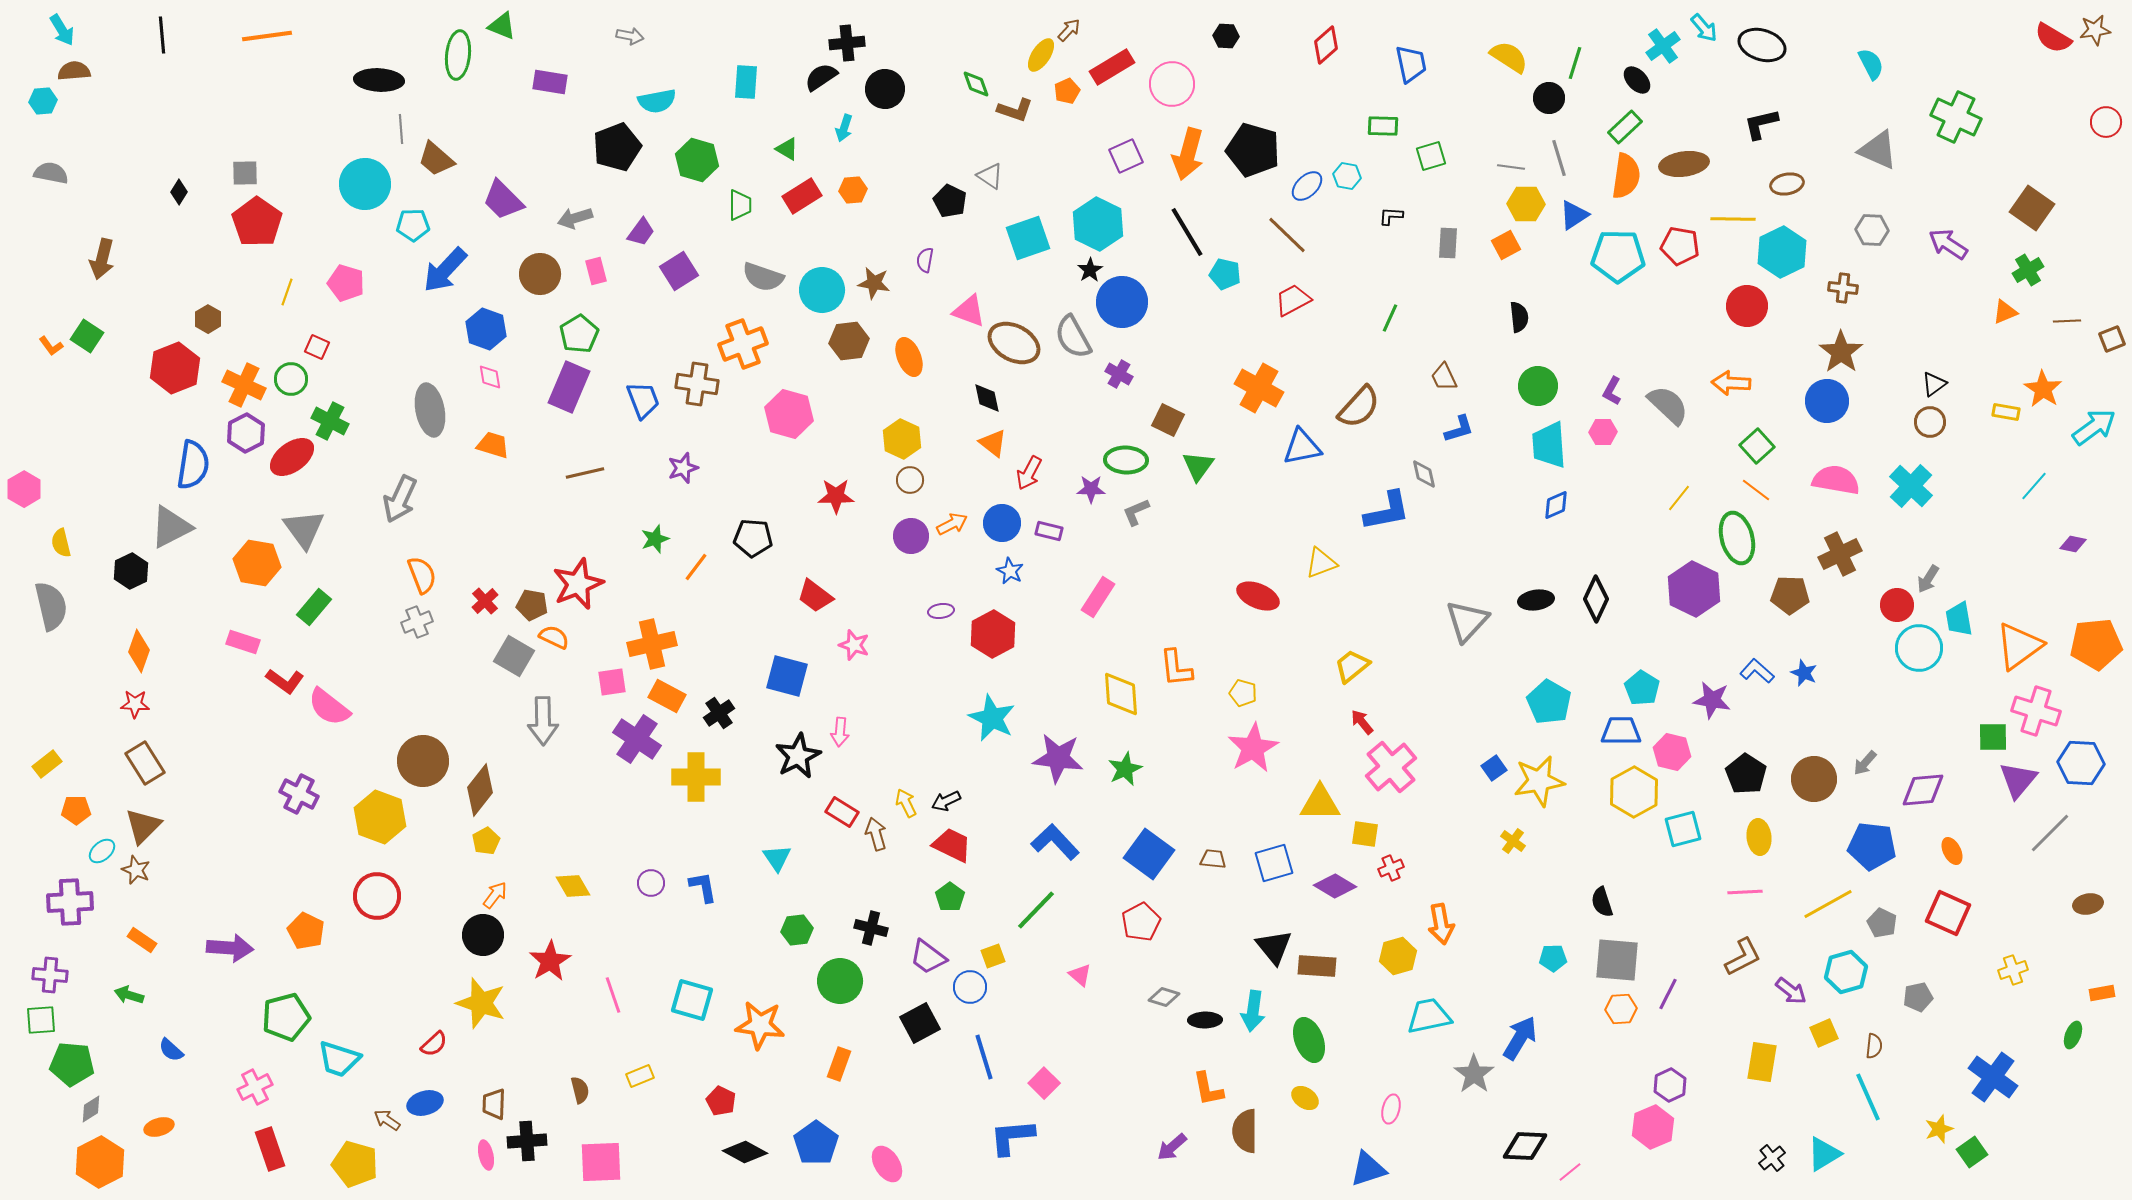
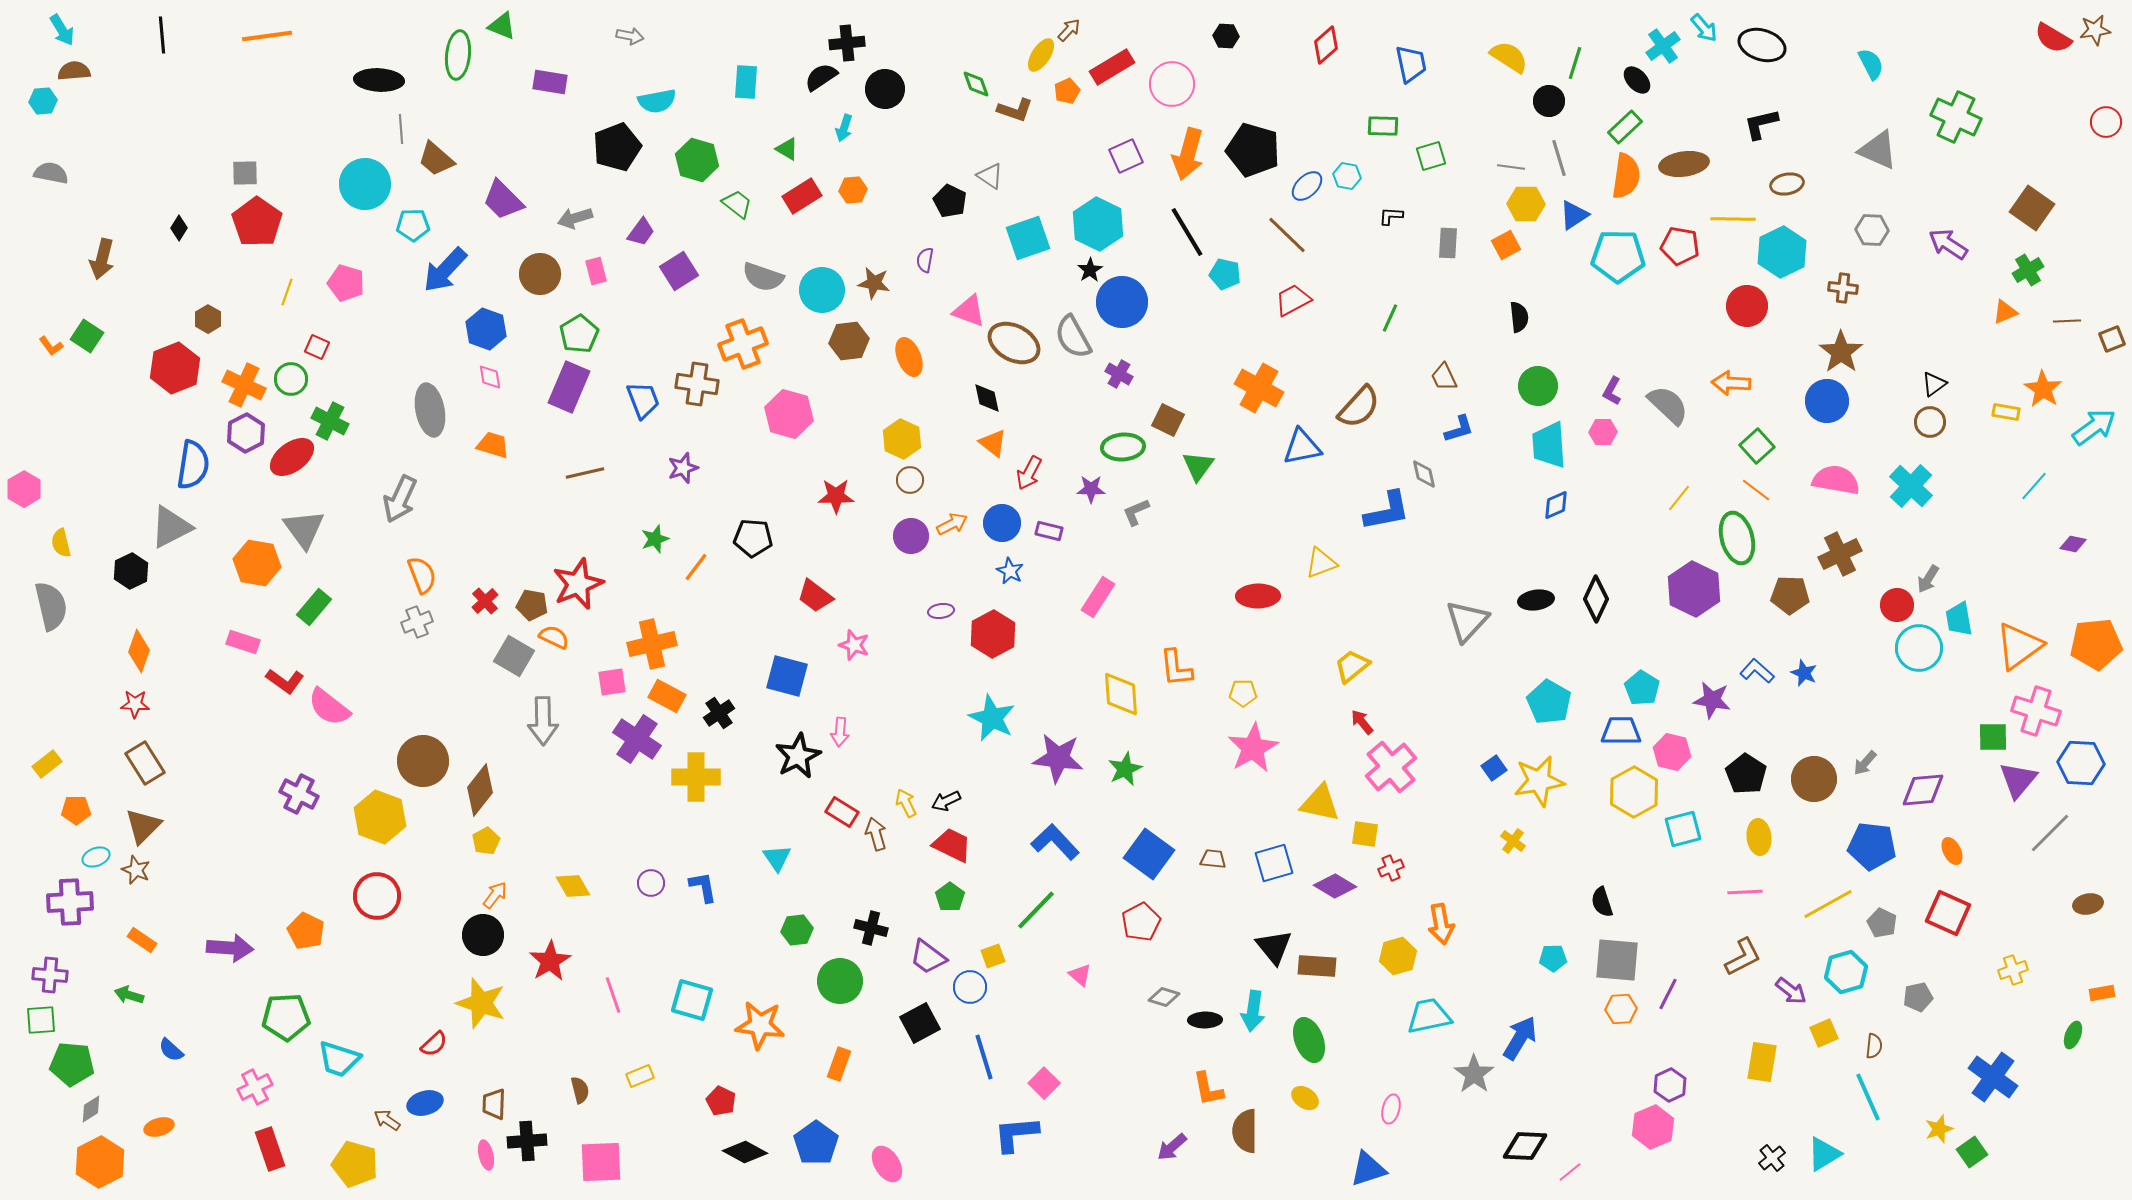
black circle at (1549, 98): moved 3 px down
black diamond at (179, 192): moved 36 px down
green trapezoid at (740, 205): moved 3 px left, 1 px up; rotated 52 degrees counterclockwise
green ellipse at (1126, 460): moved 3 px left, 13 px up; rotated 6 degrees counterclockwise
red ellipse at (1258, 596): rotated 24 degrees counterclockwise
yellow pentagon at (1243, 693): rotated 16 degrees counterclockwise
yellow triangle at (1320, 803): rotated 12 degrees clockwise
cyan ellipse at (102, 851): moved 6 px left, 6 px down; rotated 20 degrees clockwise
green pentagon at (286, 1017): rotated 12 degrees clockwise
blue L-shape at (1012, 1137): moved 4 px right, 3 px up
